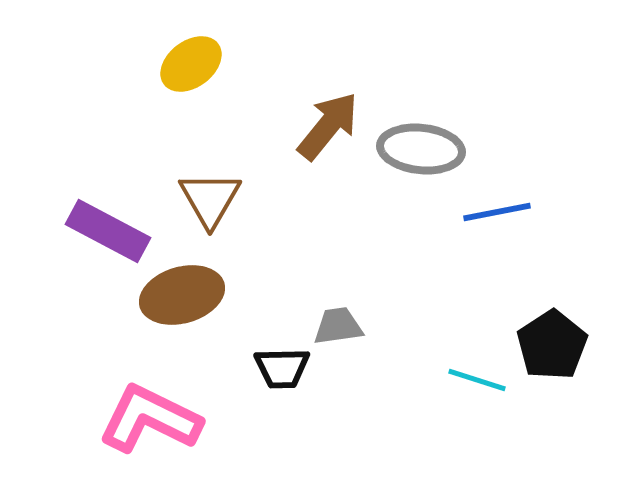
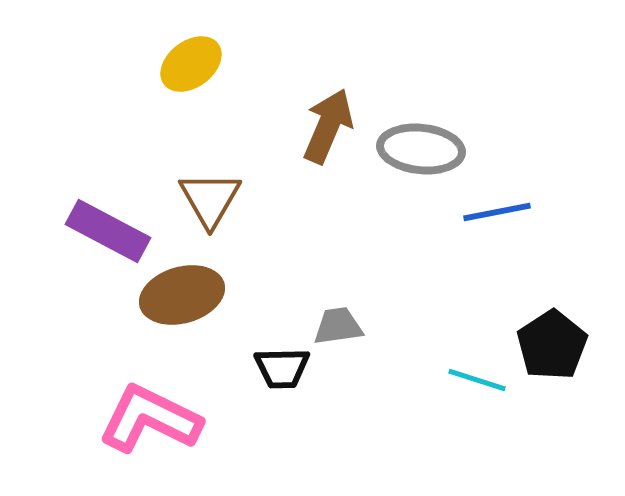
brown arrow: rotated 16 degrees counterclockwise
